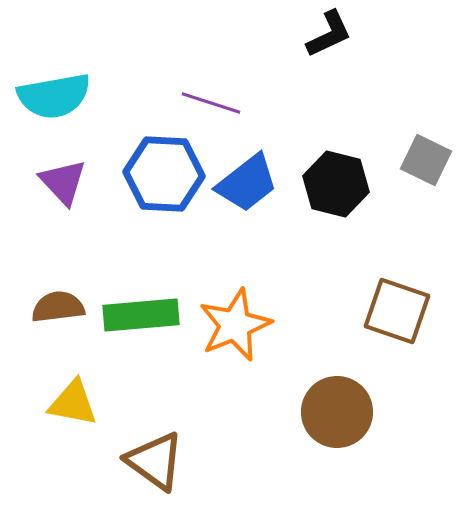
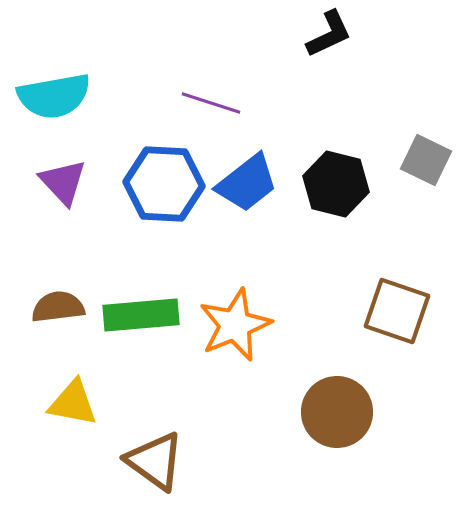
blue hexagon: moved 10 px down
